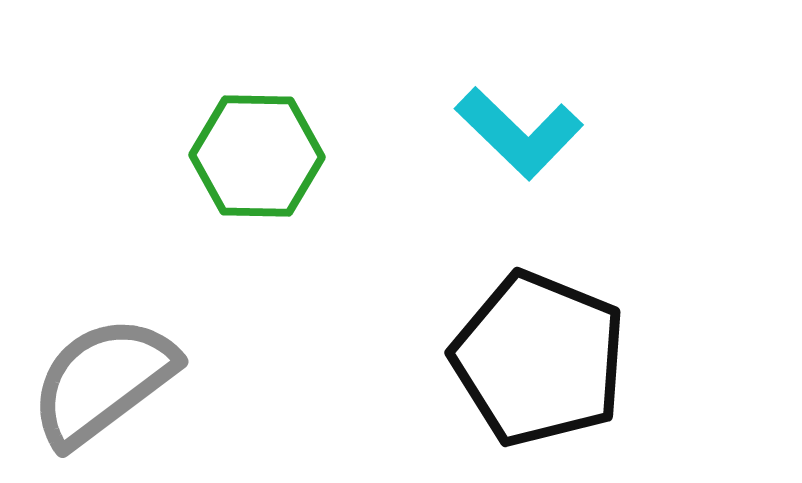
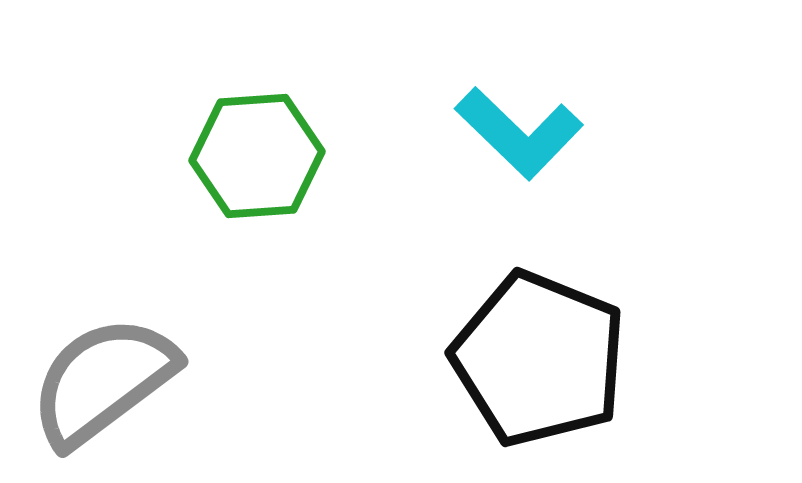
green hexagon: rotated 5 degrees counterclockwise
